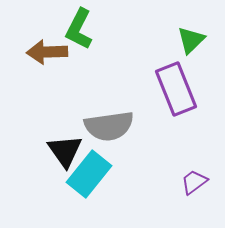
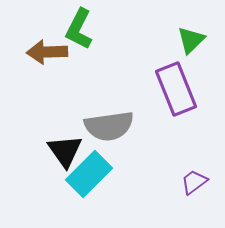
cyan rectangle: rotated 6 degrees clockwise
